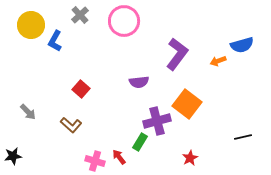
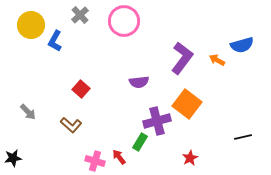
purple L-shape: moved 5 px right, 4 px down
orange arrow: moved 1 px left, 1 px up; rotated 49 degrees clockwise
black star: moved 2 px down
